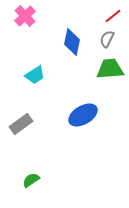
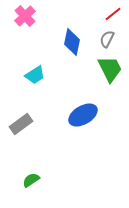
red line: moved 2 px up
green trapezoid: rotated 68 degrees clockwise
